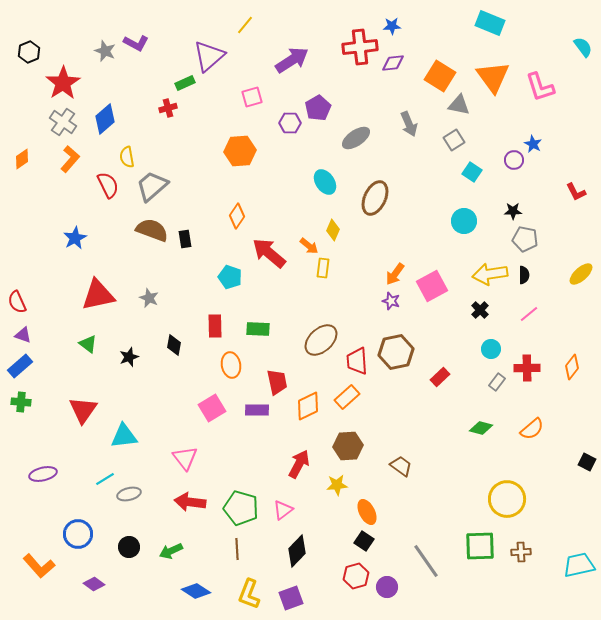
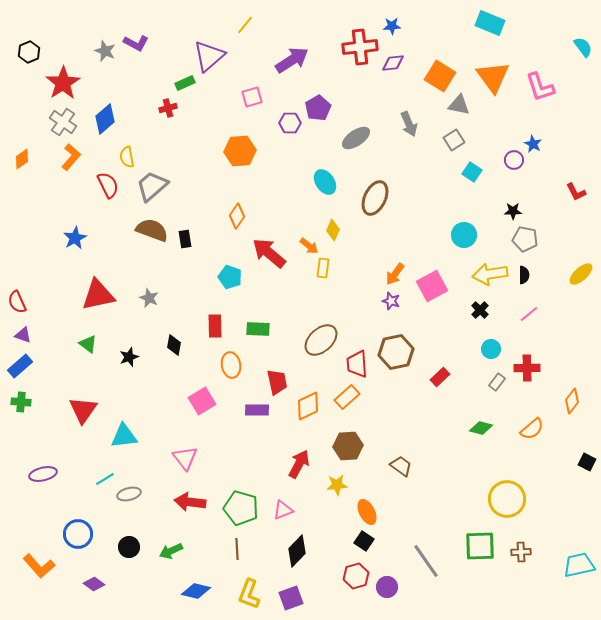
orange L-shape at (70, 159): moved 1 px right, 2 px up
cyan circle at (464, 221): moved 14 px down
red trapezoid at (357, 361): moved 3 px down
orange diamond at (572, 367): moved 34 px down
pink square at (212, 408): moved 10 px left, 7 px up
pink triangle at (283, 510): rotated 15 degrees clockwise
blue diamond at (196, 591): rotated 20 degrees counterclockwise
